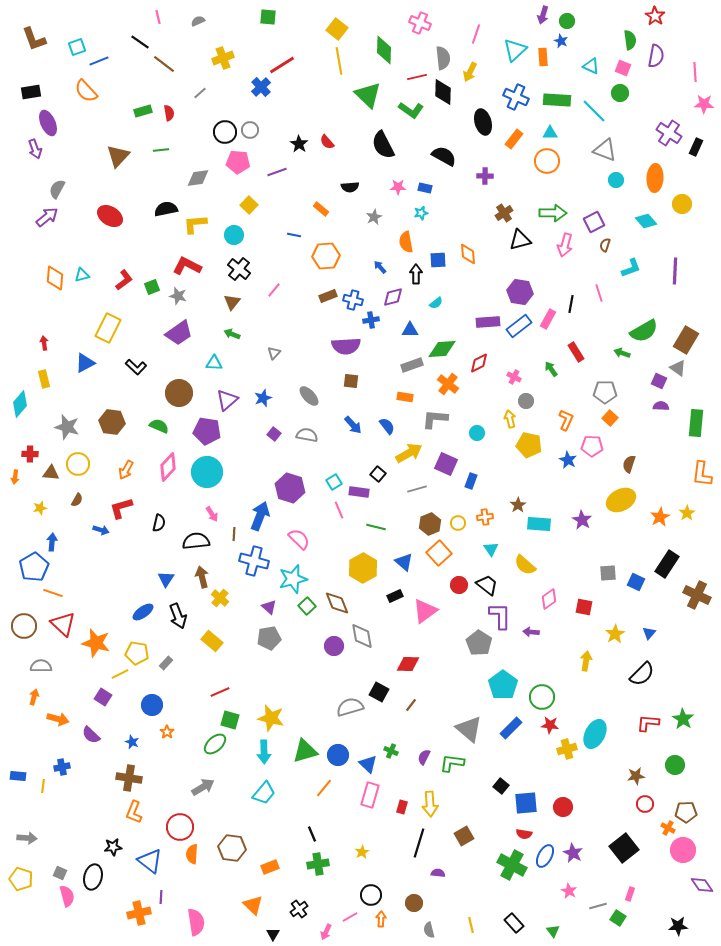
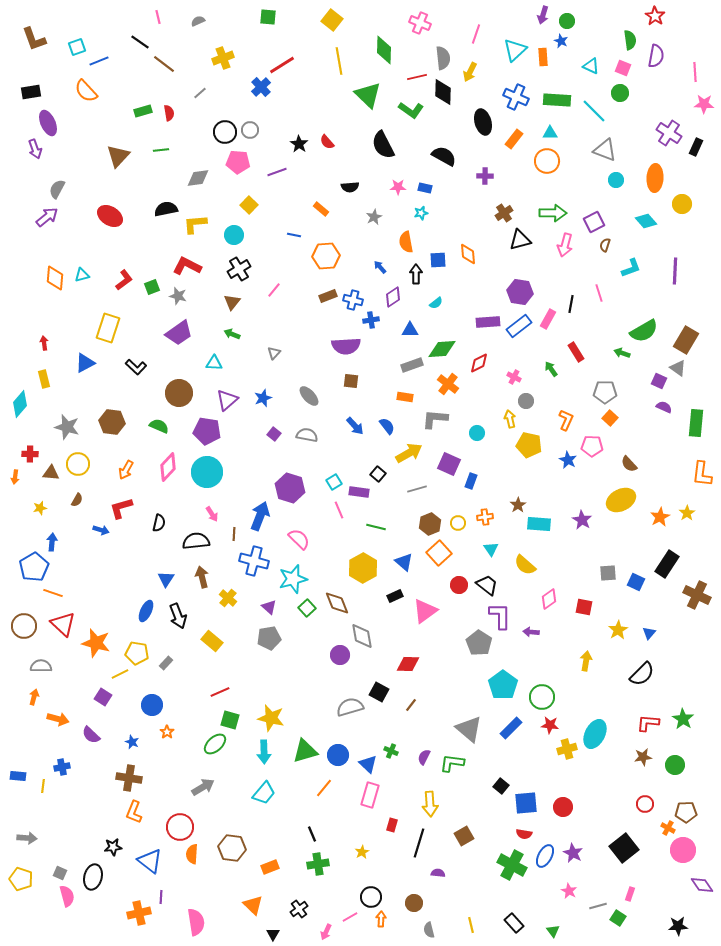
yellow square at (337, 29): moved 5 px left, 9 px up
black cross at (239, 269): rotated 20 degrees clockwise
purple diamond at (393, 297): rotated 20 degrees counterclockwise
yellow rectangle at (108, 328): rotated 8 degrees counterclockwise
purple semicircle at (661, 406): moved 3 px right, 1 px down; rotated 21 degrees clockwise
blue arrow at (353, 425): moved 2 px right, 1 px down
purple square at (446, 464): moved 3 px right
brown semicircle at (629, 464): rotated 60 degrees counterclockwise
yellow cross at (220, 598): moved 8 px right
green square at (307, 606): moved 2 px down
blue ellipse at (143, 612): moved 3 px right, 1 px up; rotated 30 degrees counterclockwise
yellow star at (615, 634): moved 3 px right, 4 px up
purple circle at (334, 646): moved 6 px right, 9 px down
brown star at (636, 776): moved 7 px right, 19 px up
red rectangle at (402, 807): moved 10 px left, 18 px down
black circle at (371, 895): moved 2 px down
